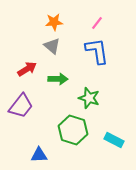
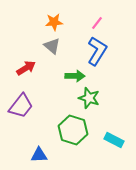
blue L-shape: rotated 40 degrees clockwise
red arrow: moved 1 px left, 1 px up
green arrow: moved 17 px right, 3 px up
